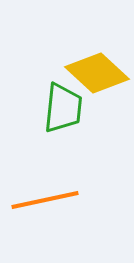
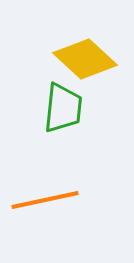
yellow diamond: moved 12 px left, 14 px up
